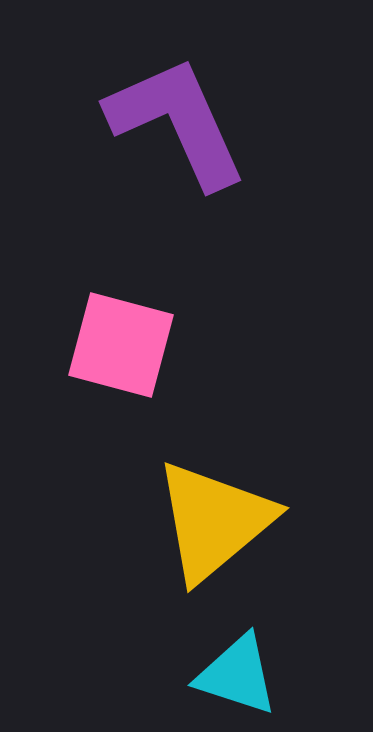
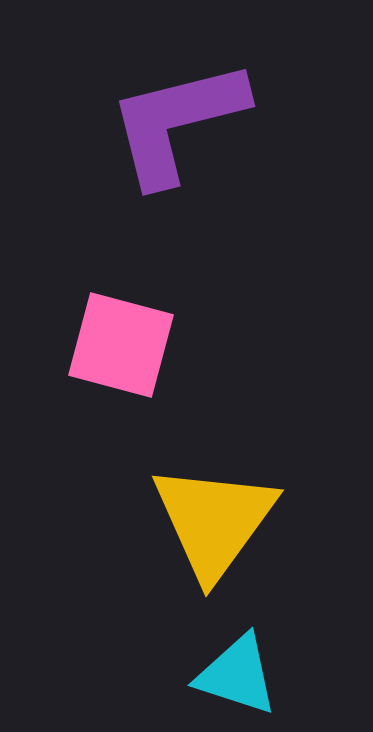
purple L-shape: rotated 80 degrees counterclockwise
yellow triangle: rotated 14 degrees counterclockwise
